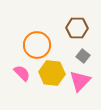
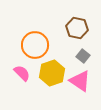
brown hexagon: rotated 10 degrees clockwise
orange circle: moved 2 px left
yellow hexagon: rotated 25 degrees counterclockwise
pink triangle: rotated 40 degrees counterclockwise
